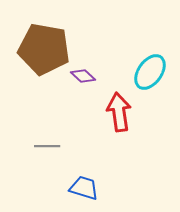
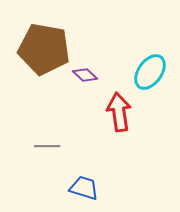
purple diamond: moved 2 px right, 1 px up
